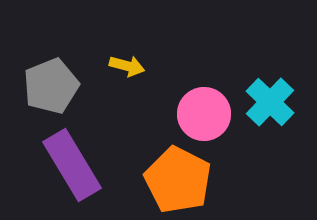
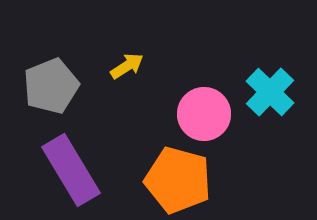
yellow arrow: rotated 48 degrees counterclockwise
cyan cross: moved 10 px up
purple rectangle: moved 1 px left, 5 px down
orange pentagon: rotated 12 degrees counterclockwise
